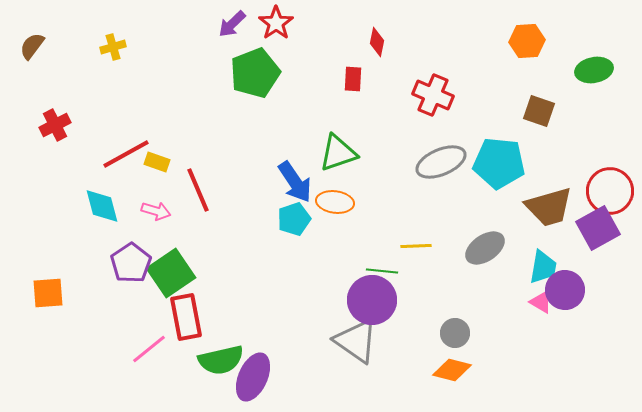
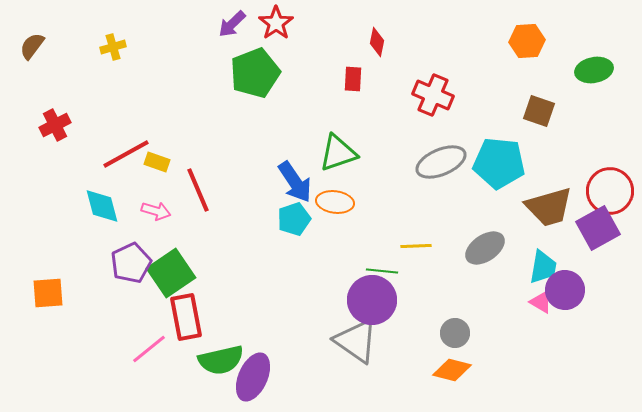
purple pentagon at (131, 263): rotated 9 degrees clockwise
